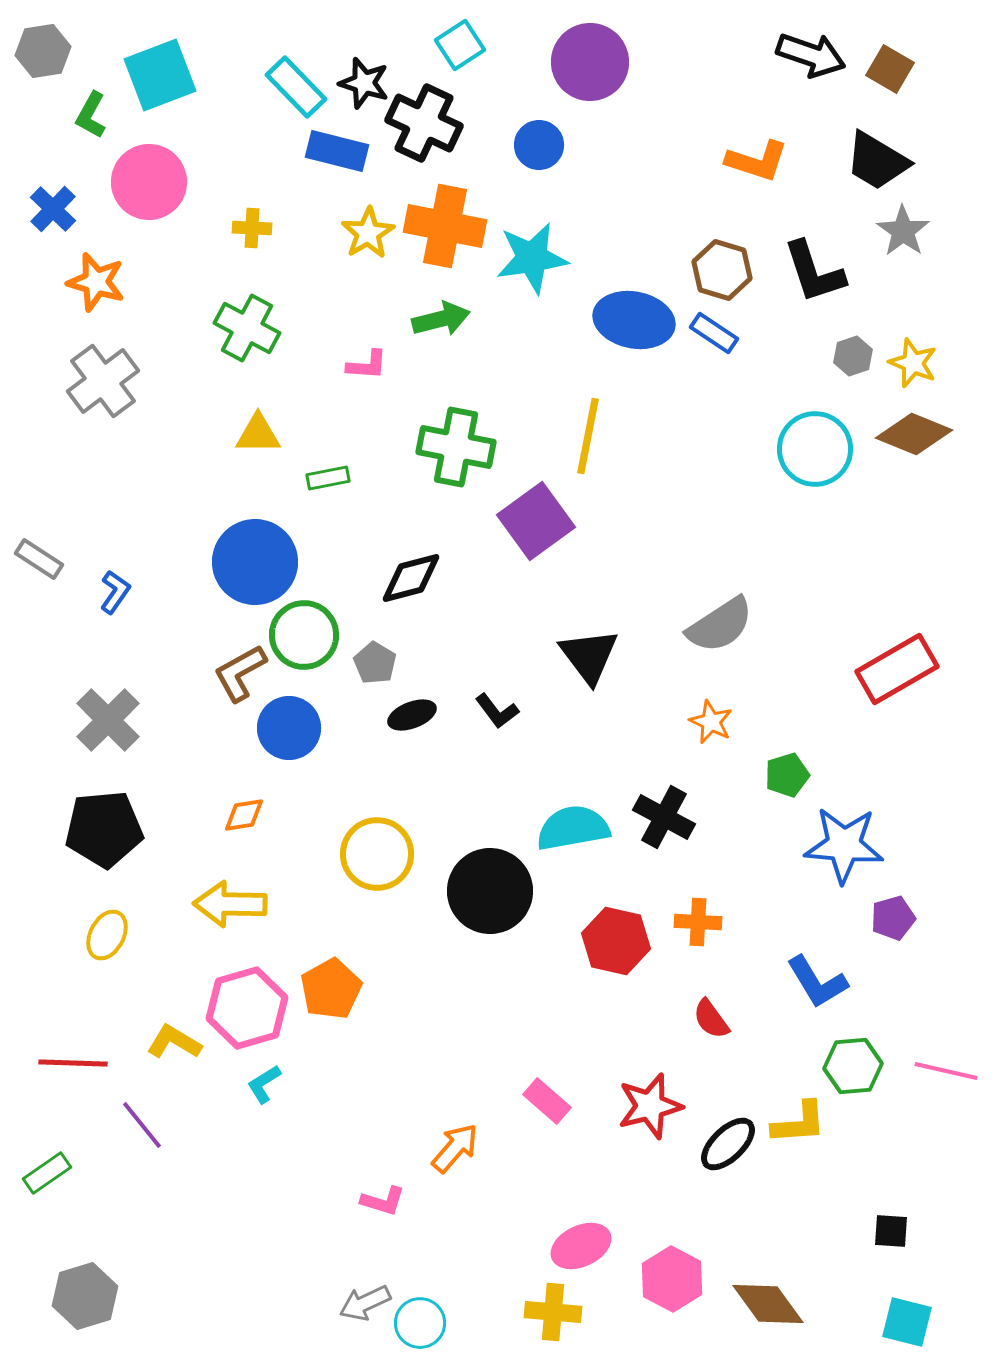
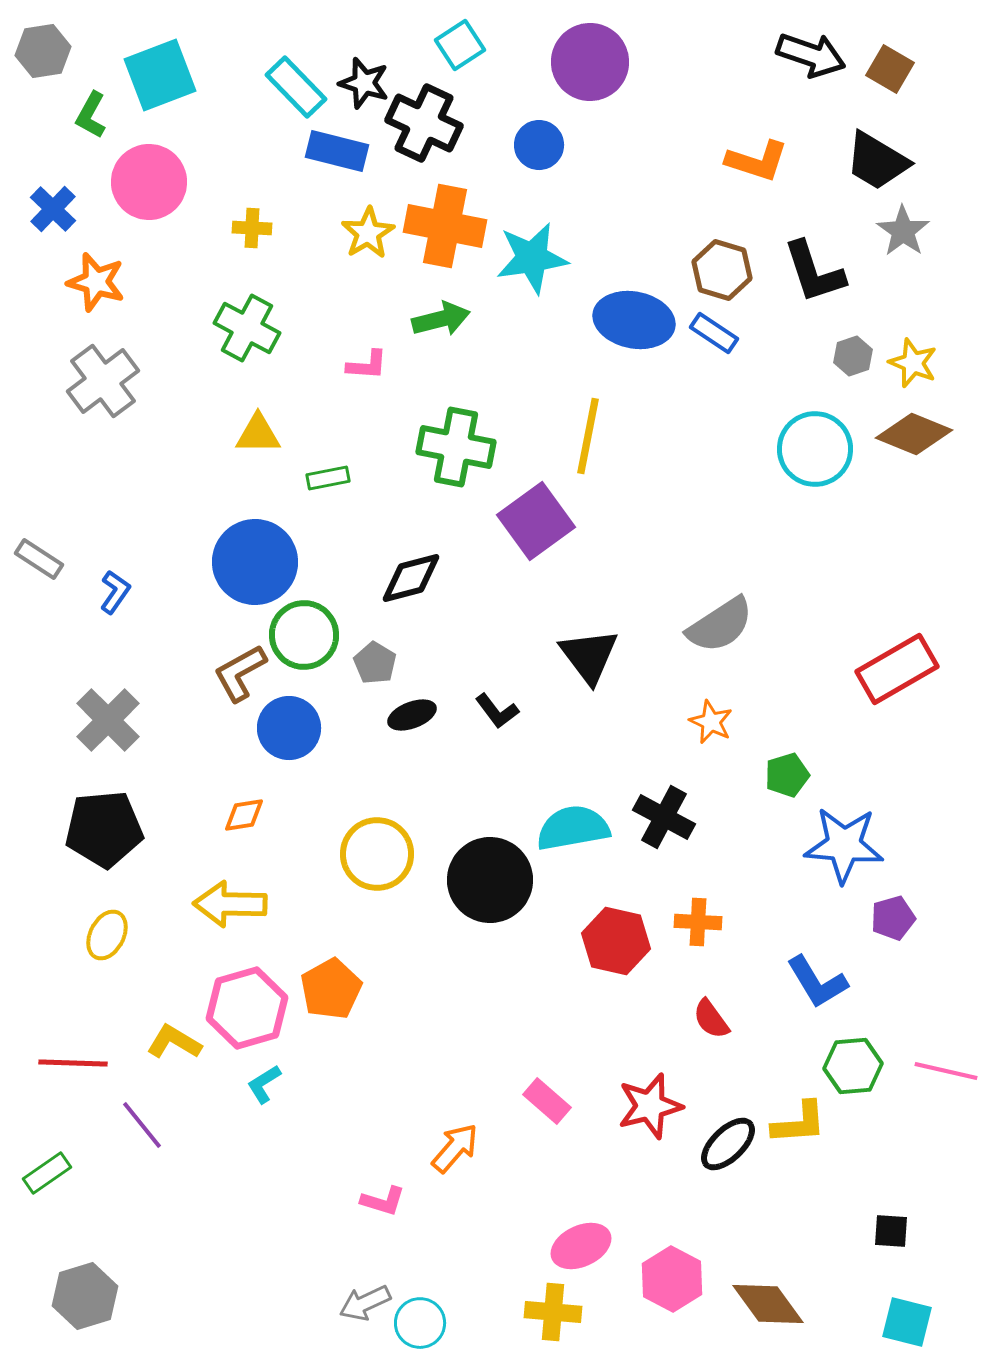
black circle at (490, 891): moved 11 px up
